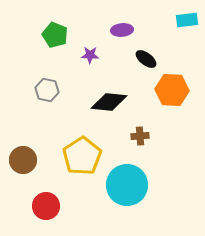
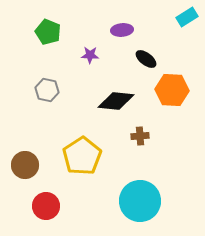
cyan rectangle: moved 3 px up; rotated 25 degrees counterclockwise
green pentagon: moved 7 px left, 3 px up
black diamond: moved 7 px right, 1 px up
brown circle: moved 2 px right, 5 px down
cyan circle: moved 13 px right, 16 px down
